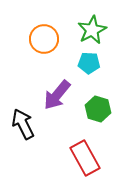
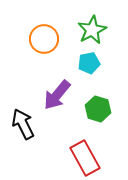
cyan pentagon: rotated 15 degrees counterclockwise
